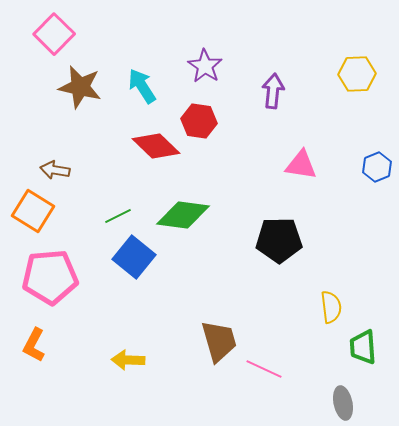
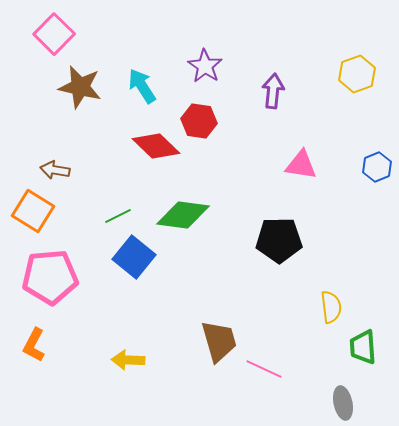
yellow hexagon: rotated 18 degrees counterclockwise
